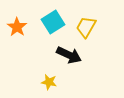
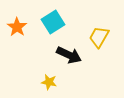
yellow trapezoid: moved 13 px right, 10 px down
